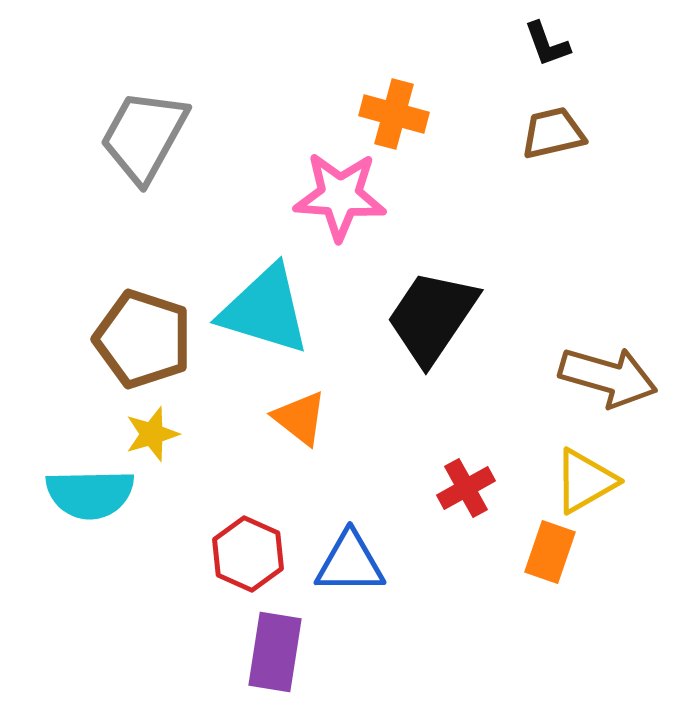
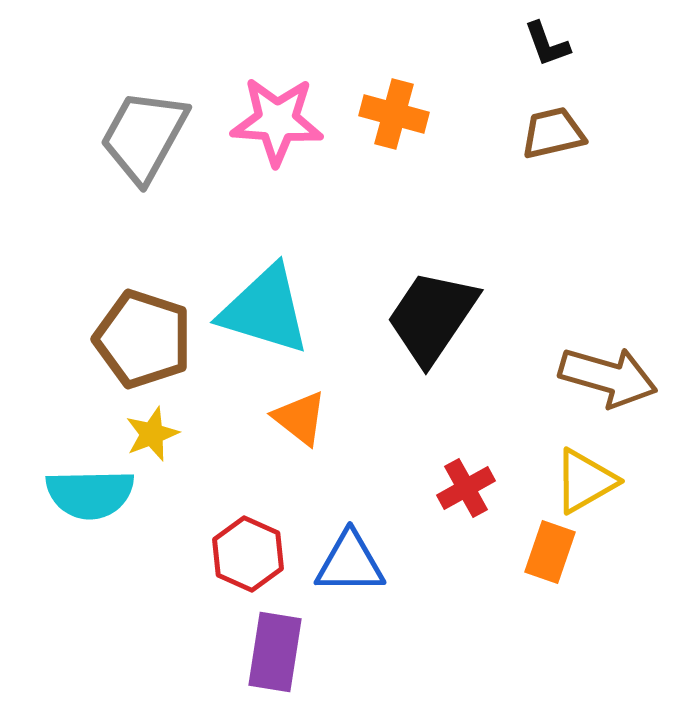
pink star: moved 63 px left, 75 px up
yellow star: rotated 4 degrees counterclockwise
